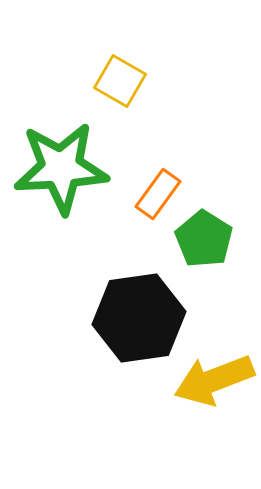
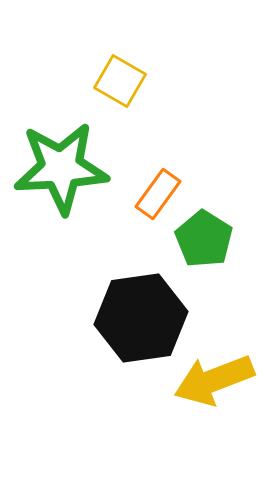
black hexagon: moved 2 px right
